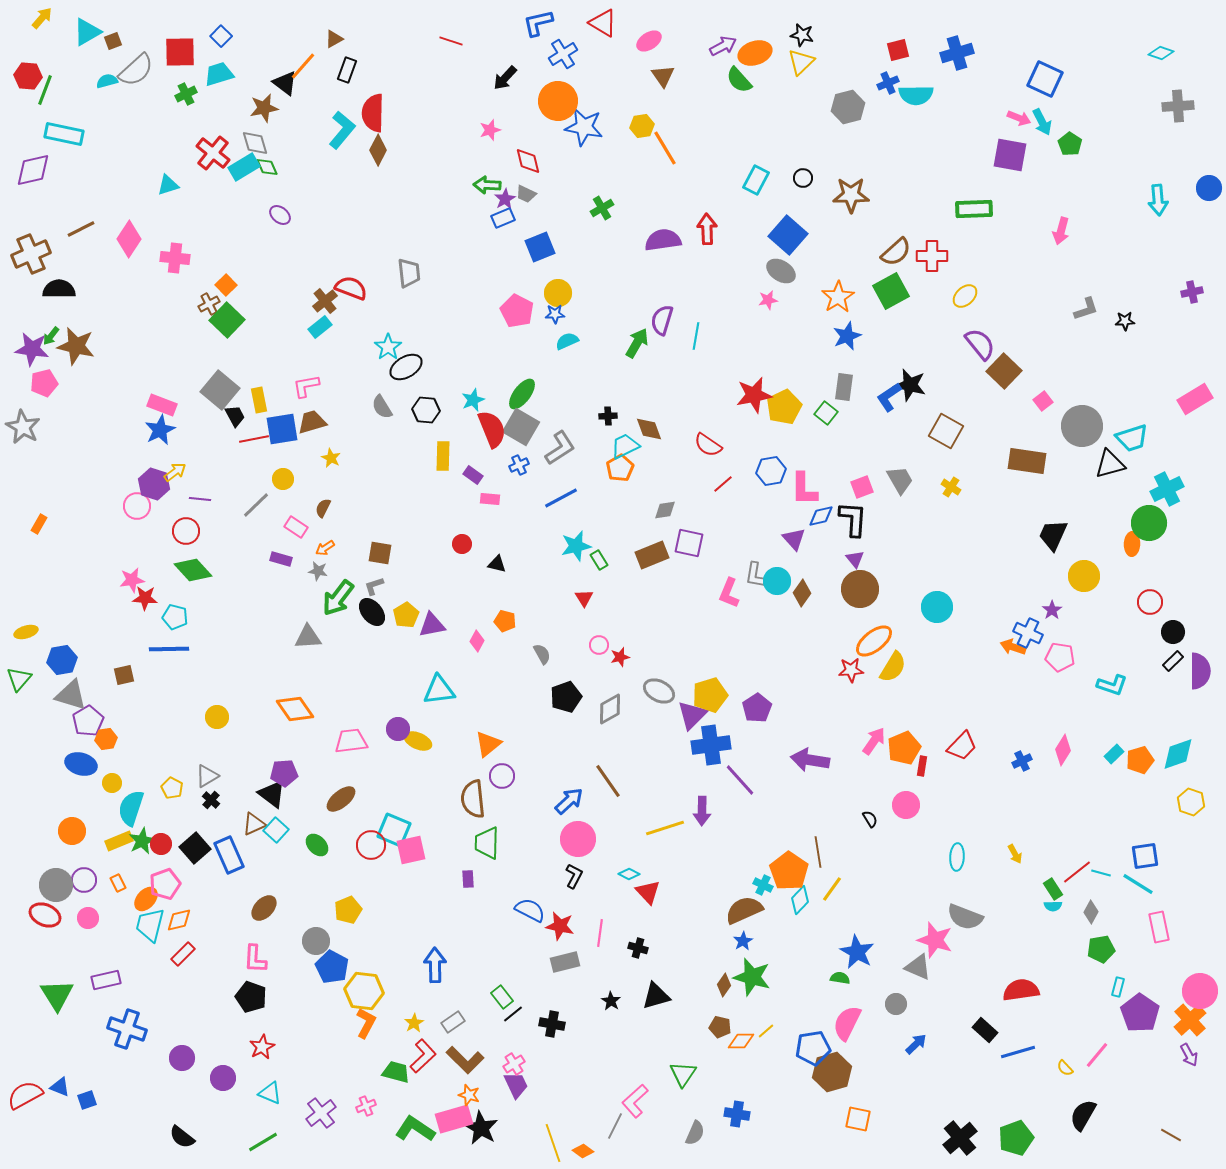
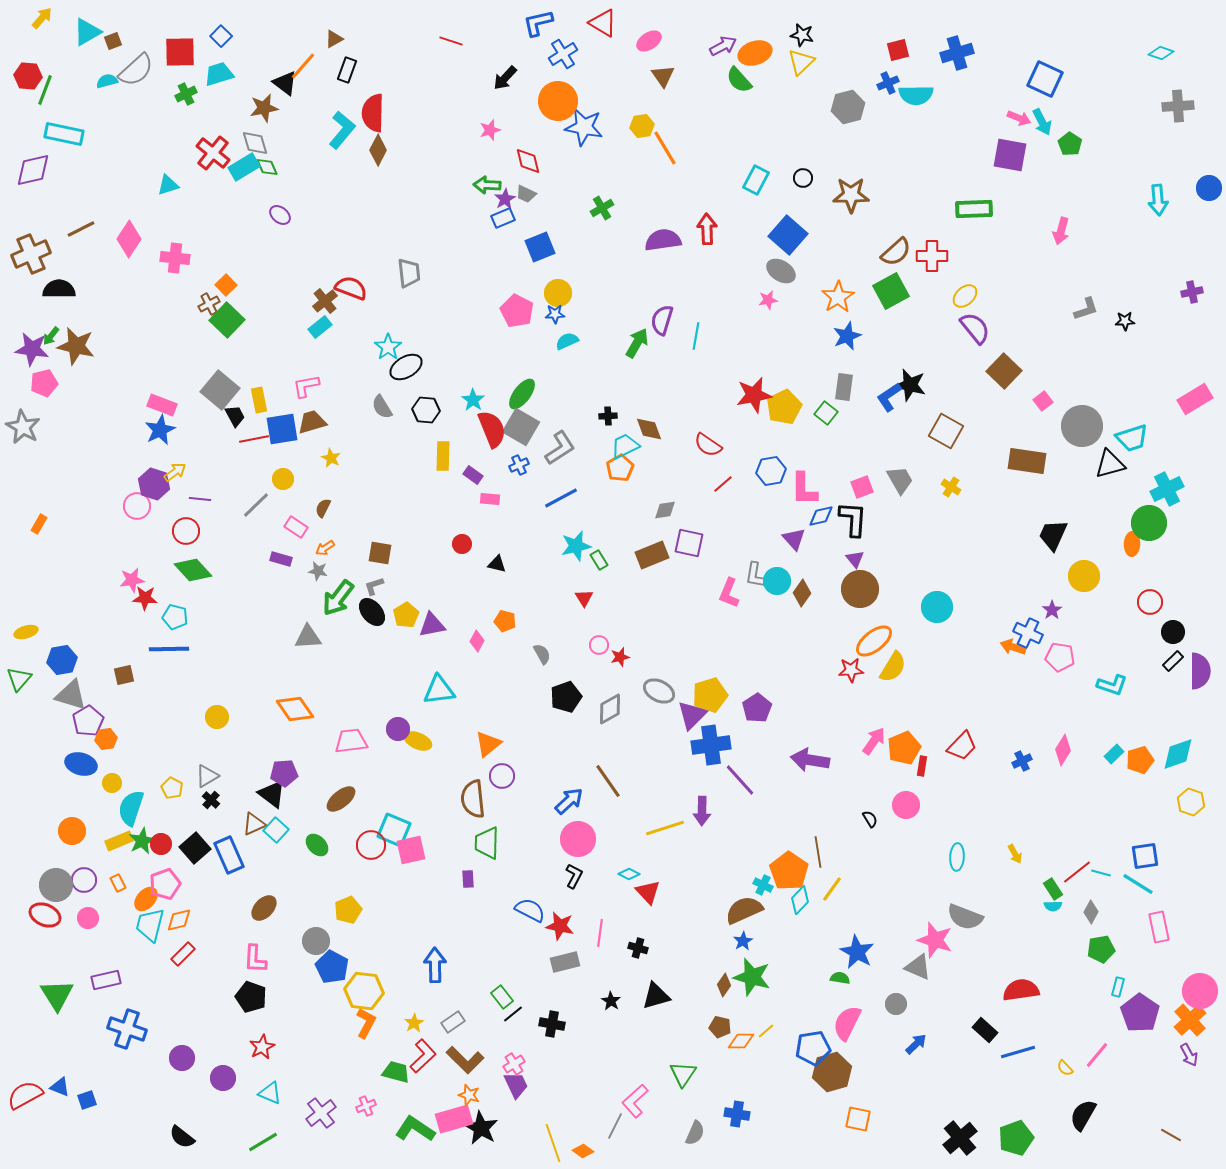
purple semicircle at (980, 344): moved 5 px left, 16 px up
cyan star at (473, 400): rotated 15 degrees counterclockwise
